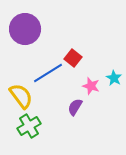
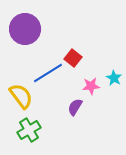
pink star: rotated 24 degrees counterclockwise
green cross: moved 4 px down
